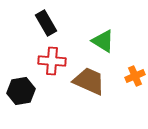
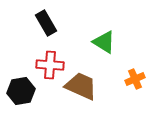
green triangle: moved 1 px right, 1 px down
red cross: moved 2 px left, 4 px down
orange cross: moved 3 px down
brown trapezoid: moved 8 px left, 5 px down
